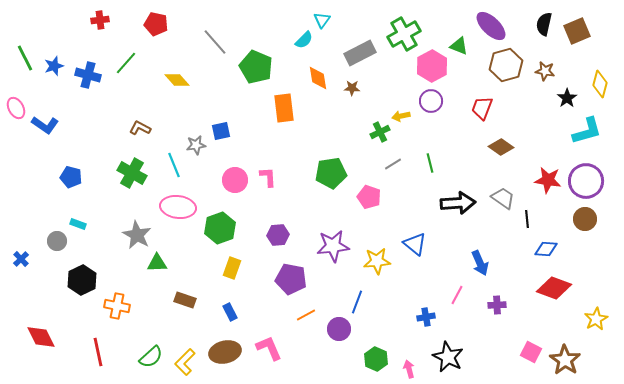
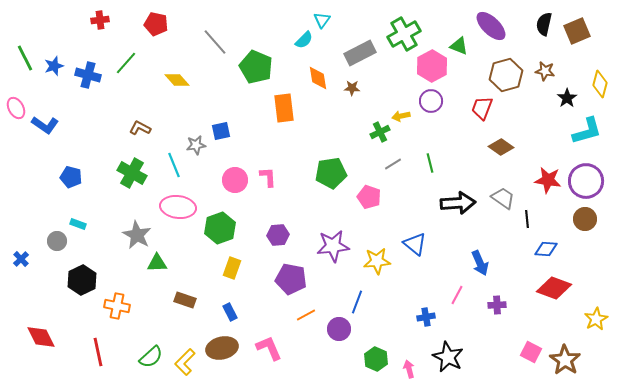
brown hexagon at (506, 65): moved 10 px down
brown ellipse at (225, 352): moved 3 px left, 4 px up
